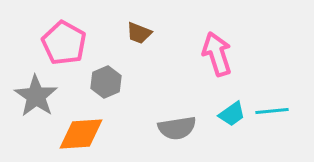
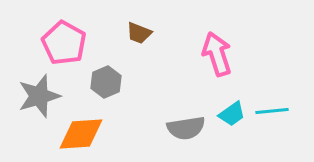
gray star: moved 3 px right; rotated 21 degrees clockwise
gray semicircle: moved 9 px right
